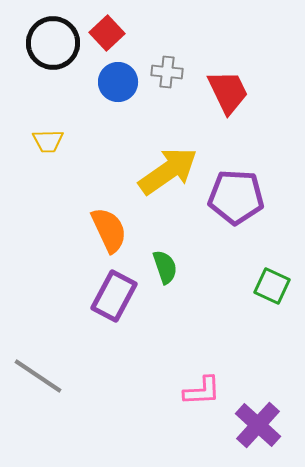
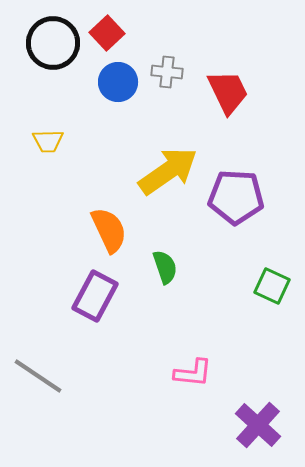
purple rectangle: moved 19 px left
pink L-shape: moved 9 px left, 18 px up; rotated 9 degrees clockwise
